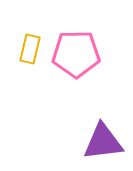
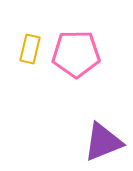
purple triangle: rotated 15 degrees counterclockwise
